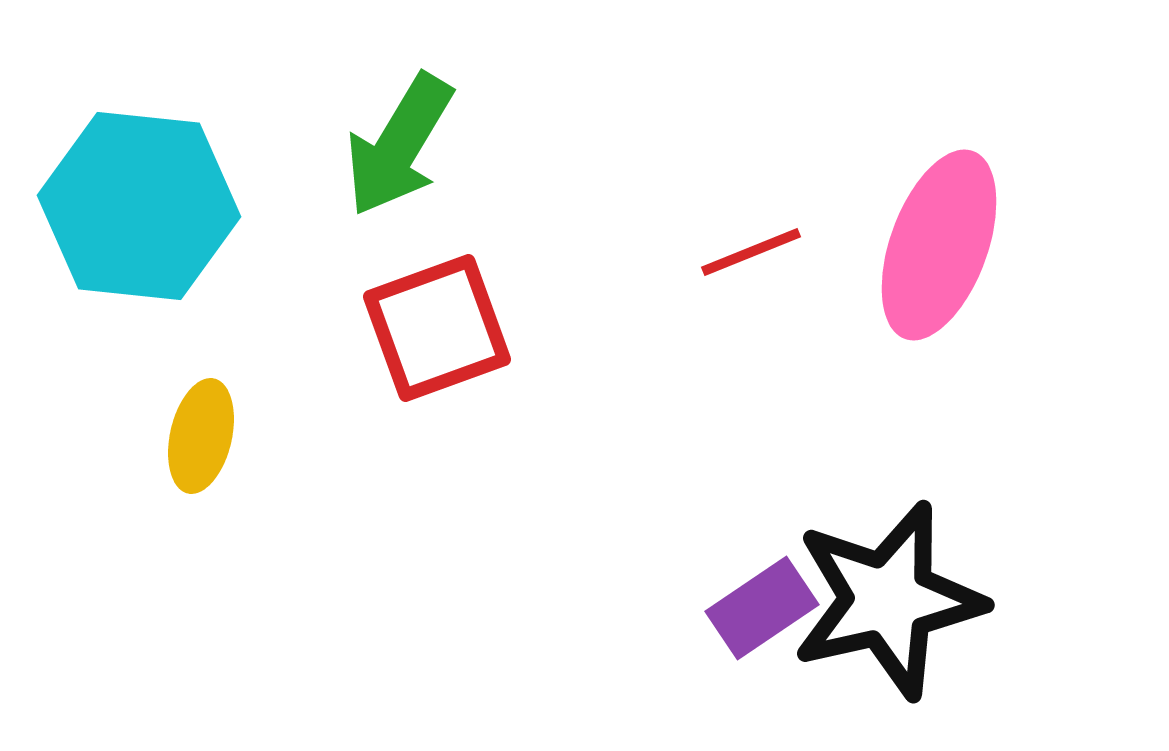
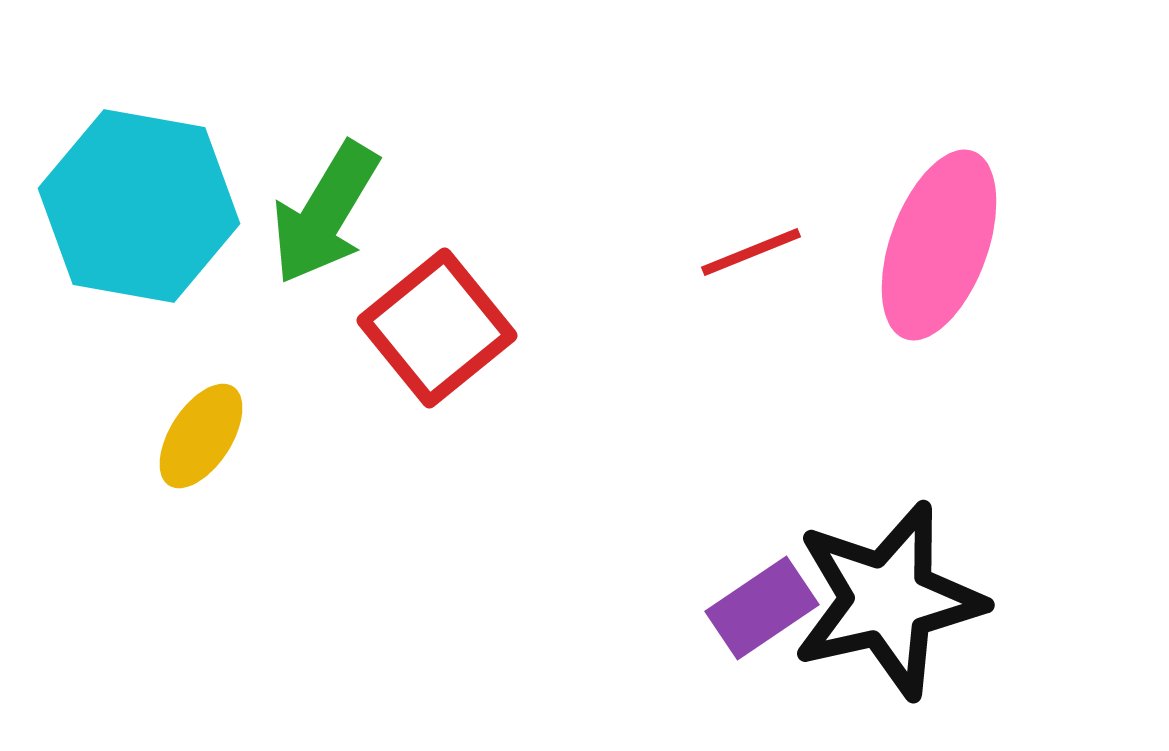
green arrow: moved 74 px left, 68 px down
cyan hexagon: rotated 4 degrees clockwise
red square: rotated 19 degrees counterclockwise
yellow ellipse: rotated 20 degrees clockwise
